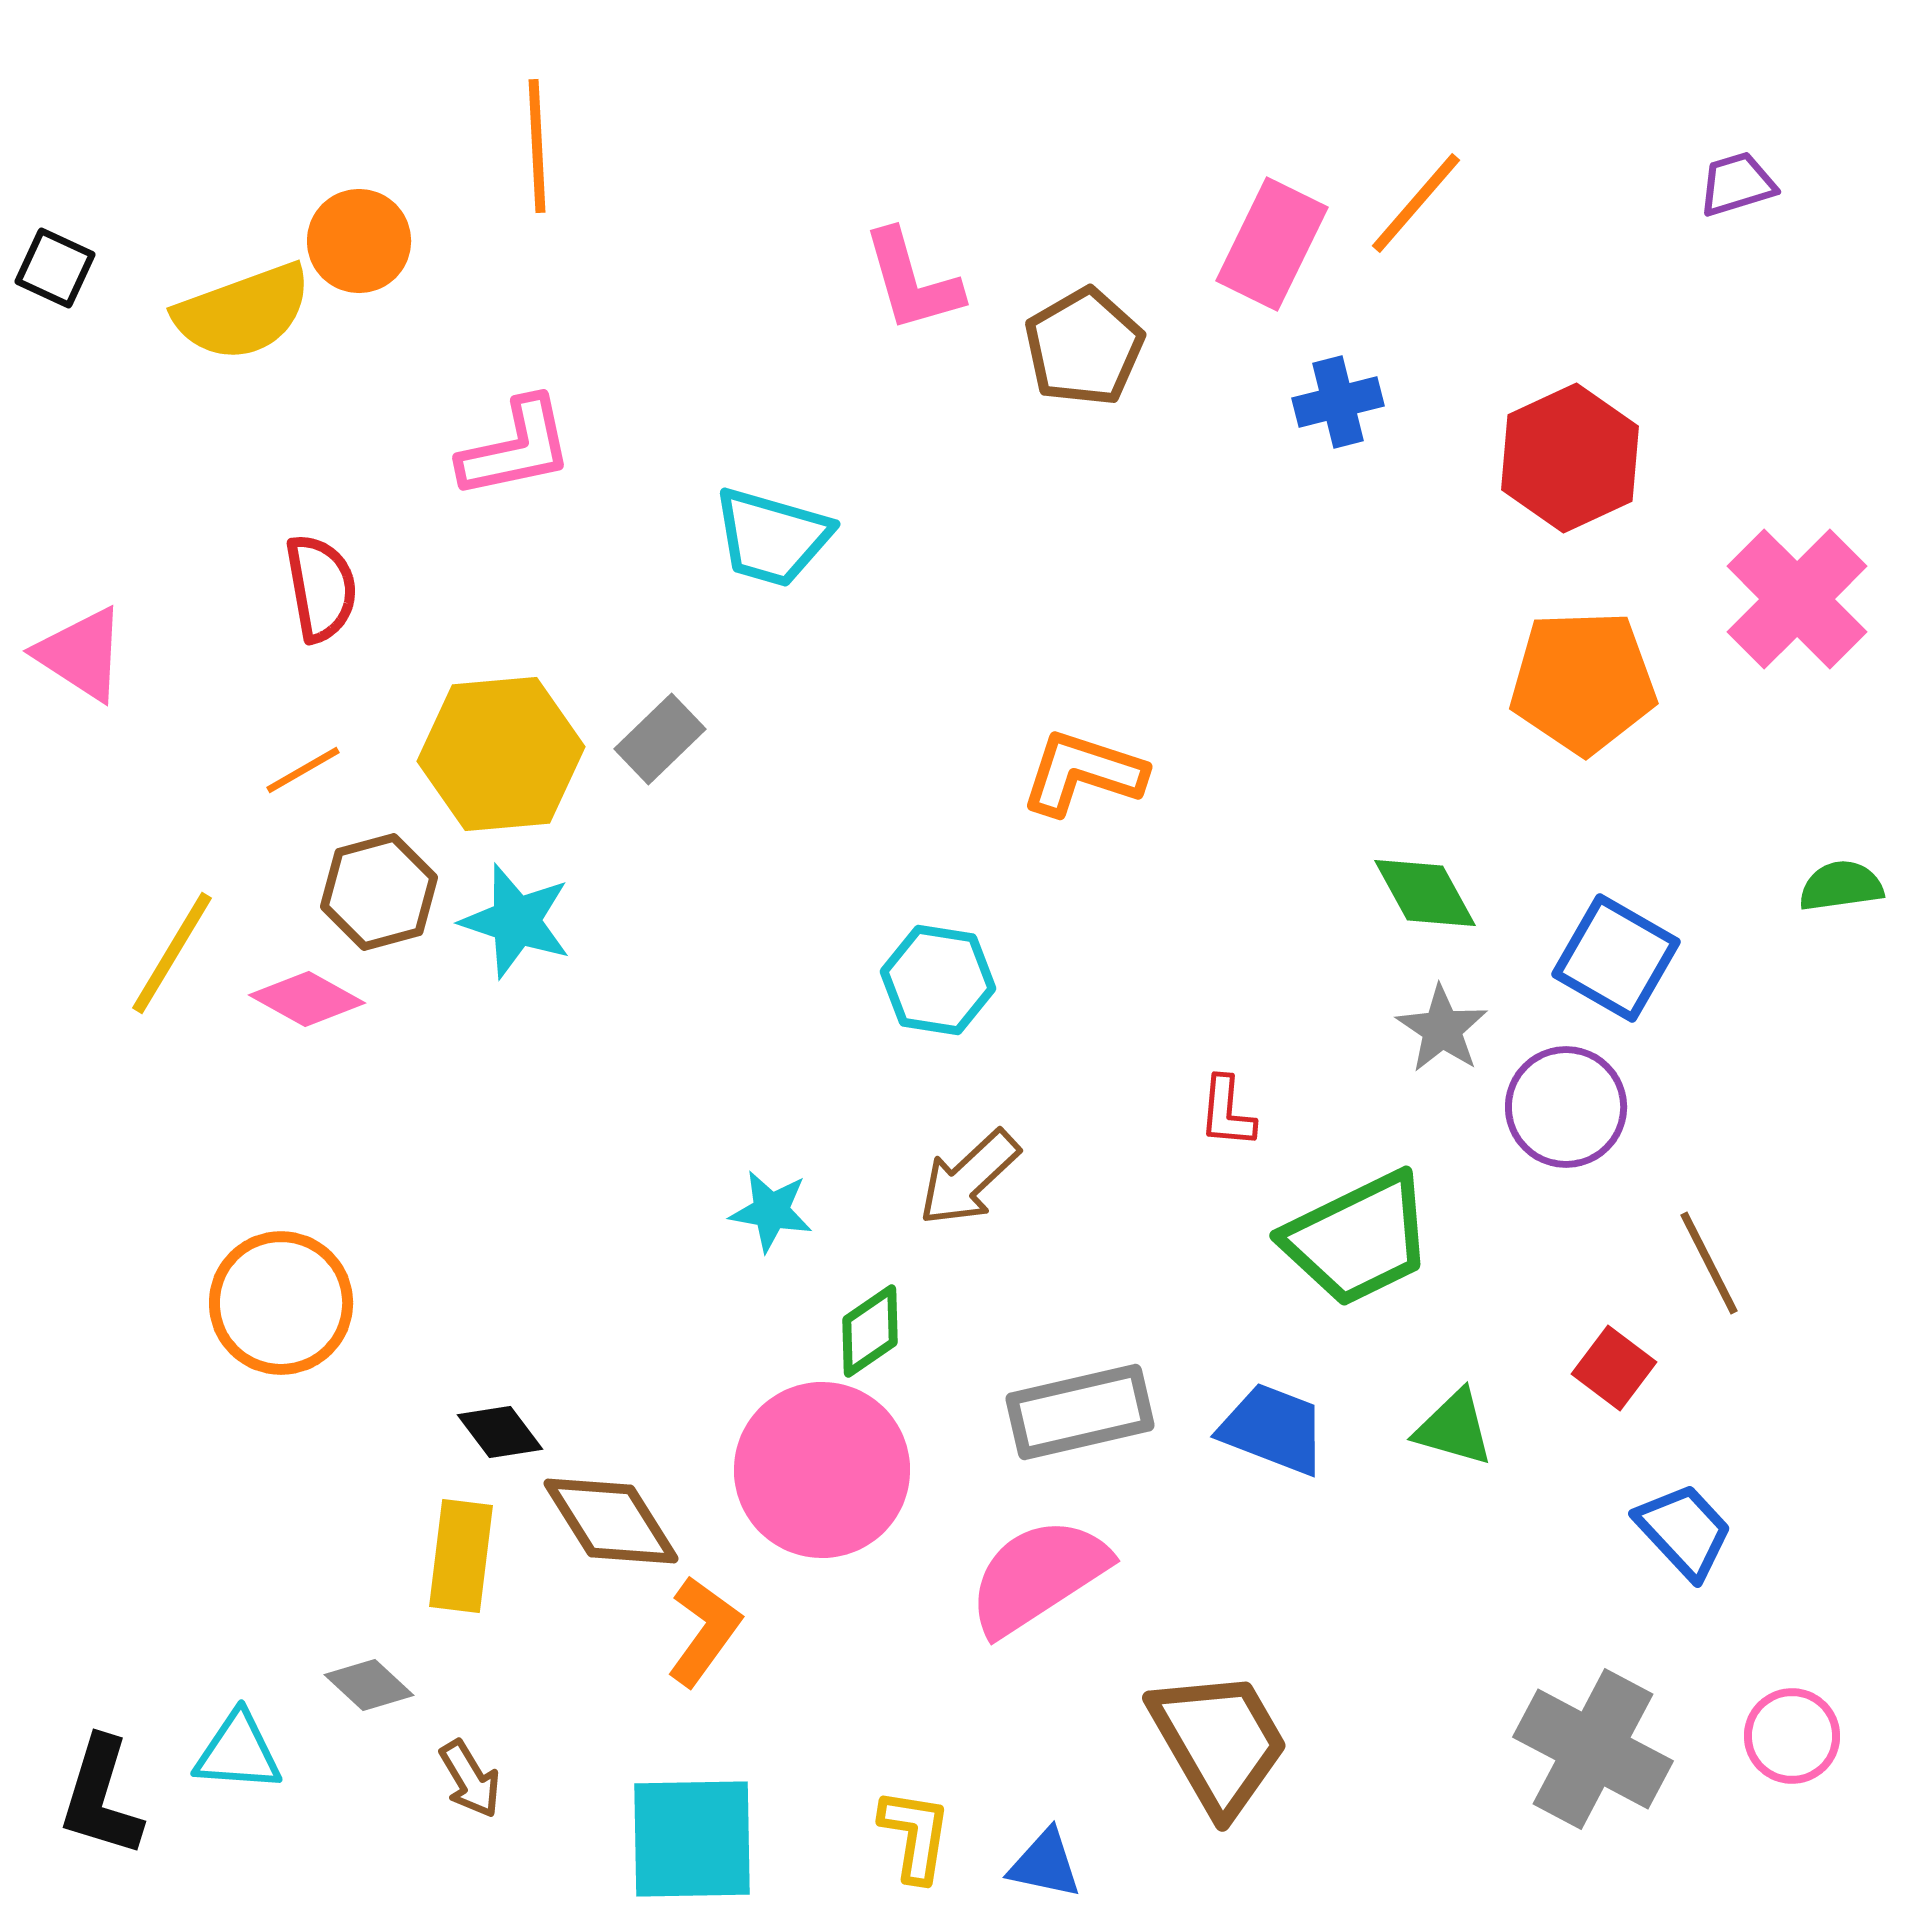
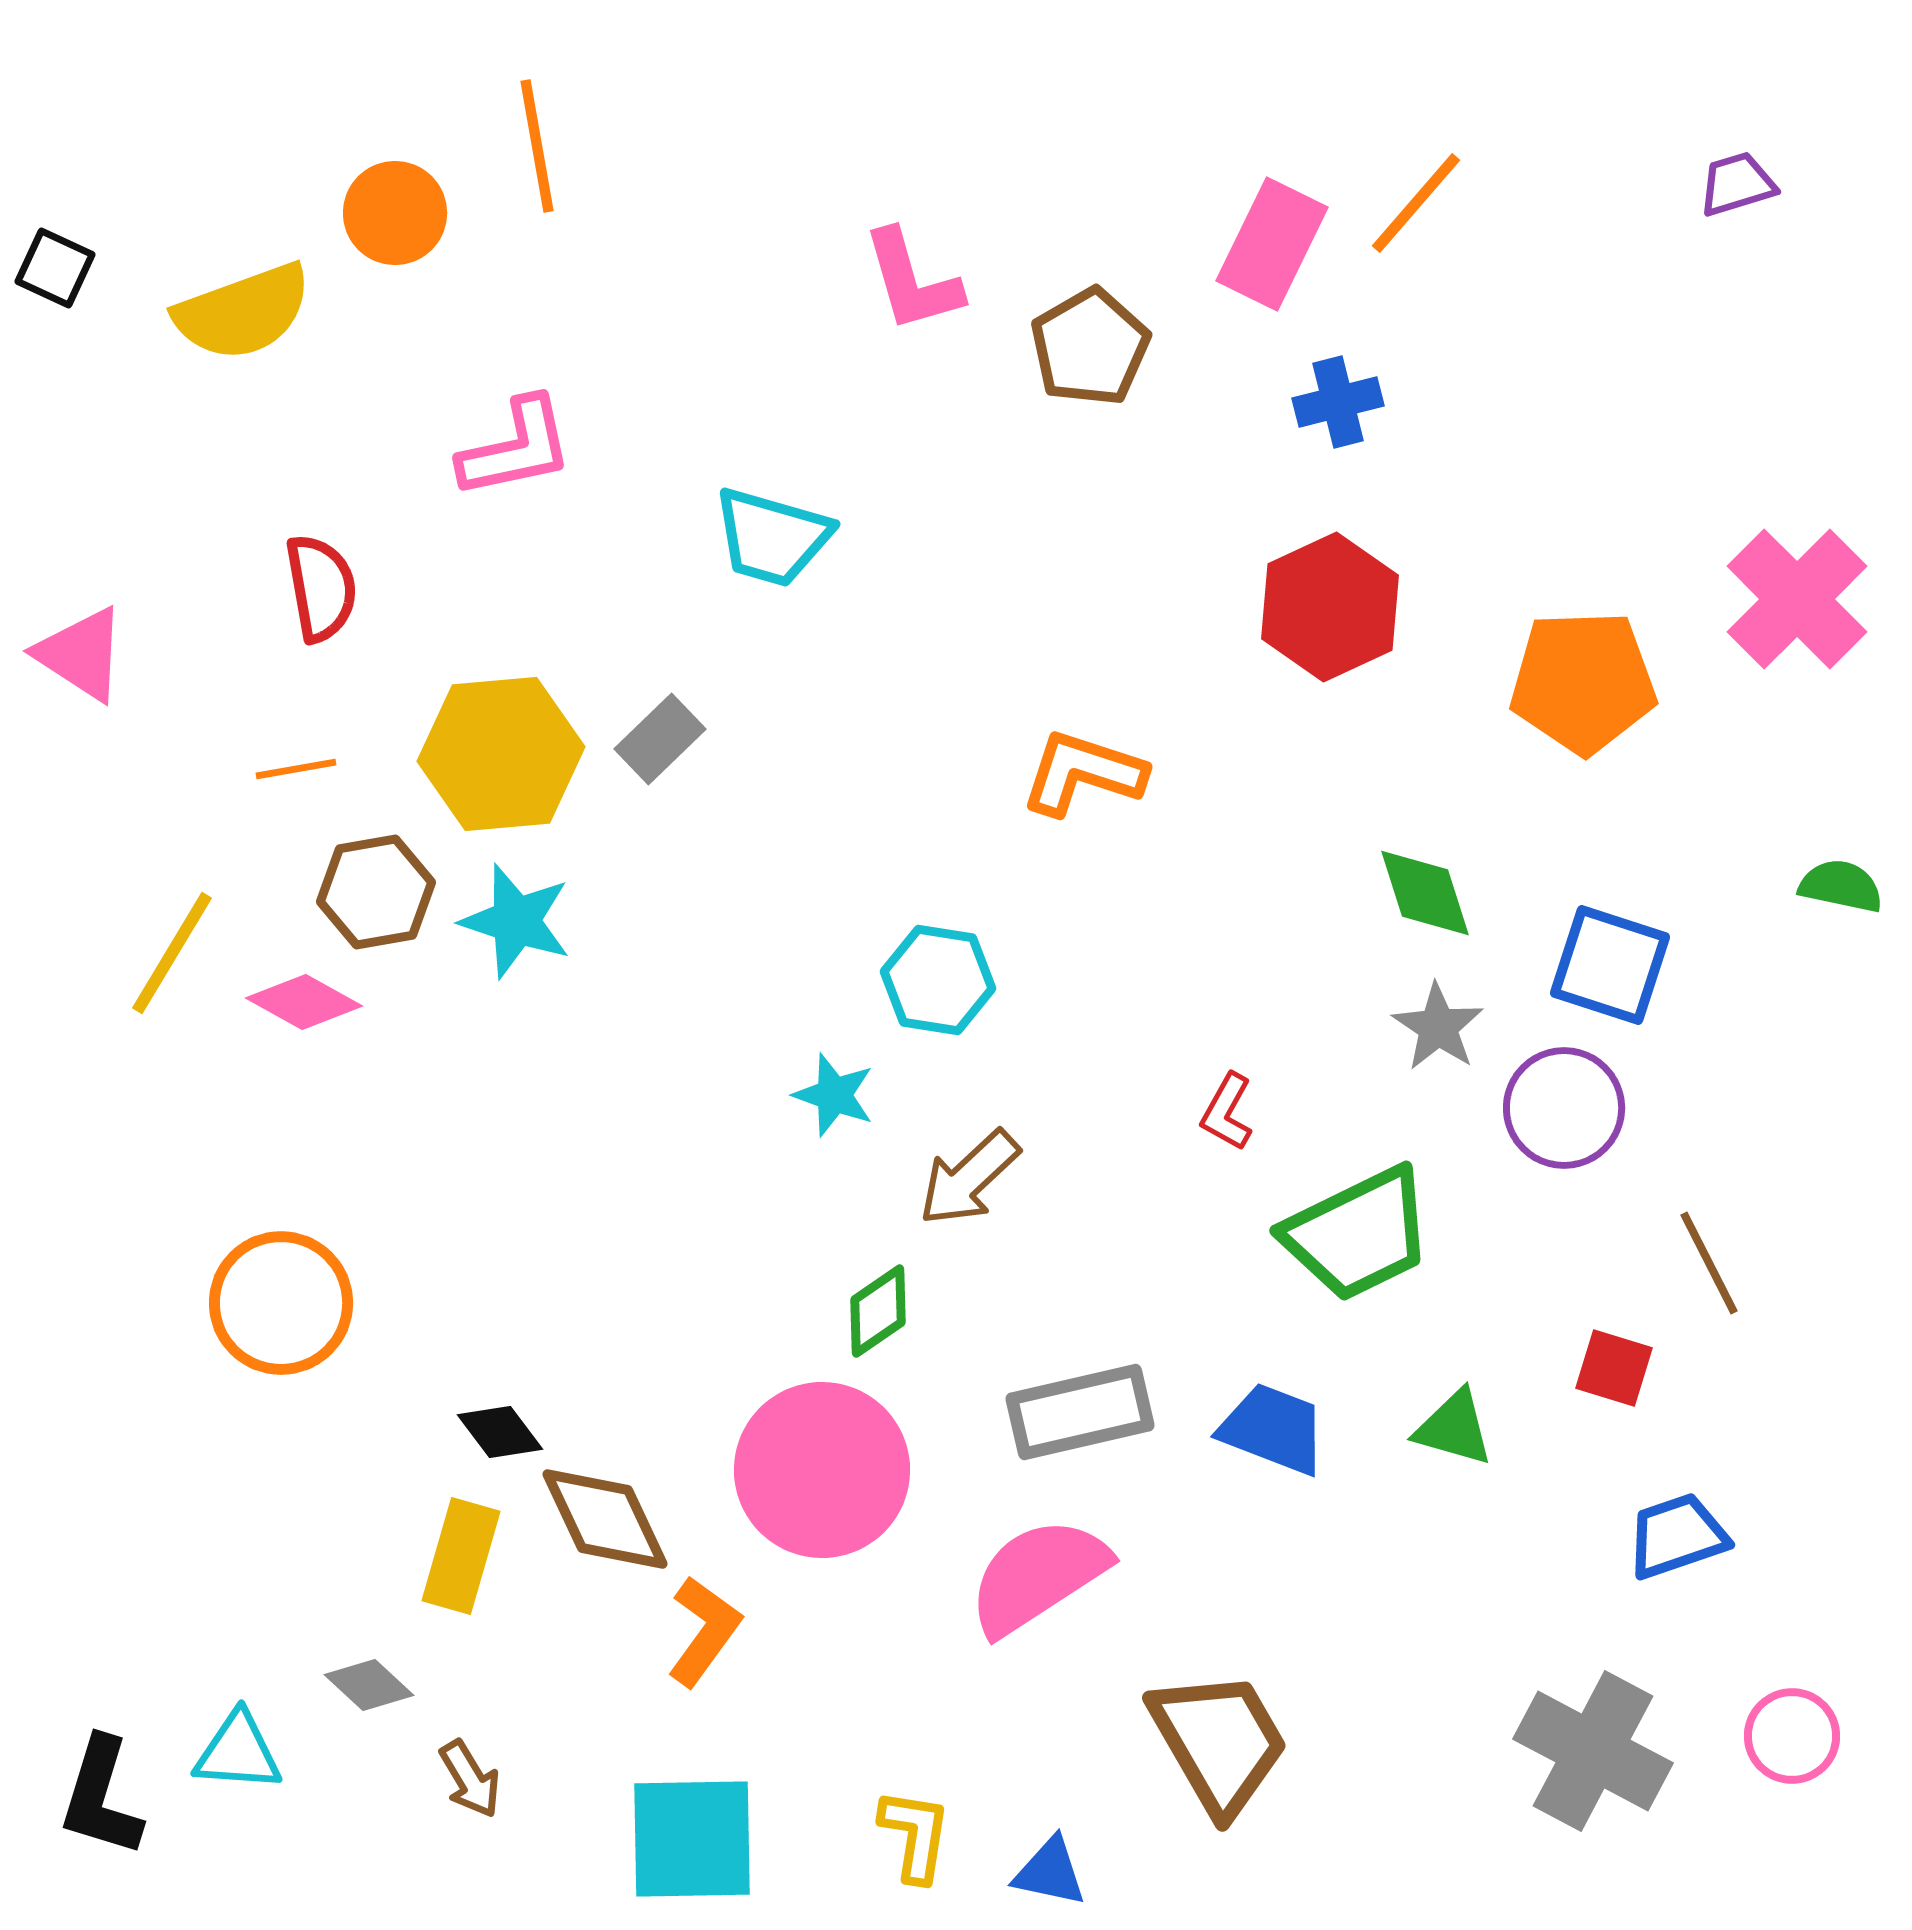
orange line at (537, 146): rotated 7 degrees counterclockwise
orange circle at (359, 241): moved 36 px right, 28 px up
brown pentagon at (1084, 347): moved 6 px right
red hexagon at (1570, 458): moved 240 px left, 149 px down
orange line at (303, 770): moved 7 px left, 1 px up; rotated 20 degrees clockwise
green semicircle at (1841, 886): rotated 20 degrees clockwise
brown hexagon at (379, 892): moved 3 px left; rotated 5 degrees clockwise
green diamond at (1425, 893): rotated 11 degrees clockwise
blue square at (1616, 958): moved 6 px left, 7 px down; rotated 12 degrees counterclockwise
pink diamond at (307, 999): moved 3 px left, 3 px down
gray star at (1442, 1029): moved 4 px left, 2 px up
purple circle at (1566, 1107): moved 2 px left, 1 px down
red L-shape at (1227, 1112): rotated 24 degrees clockwise
cyan star at (771, 1211): moved 63 px right, 116 px up; rotated 10 degrees clockwise
green trapezoid at (1358, 1239): moved 5 px up
green diamond at (870, 1331): moved 8 px right, 20 px up
red square at (1614, 1368): rotated 20 degrees counterclockwise
brown diamond at (611, 1521): moved 6 px left, 2 px up; rotated 7 degrees clockwise
blue trapezoid at (1684, 1531): moved 7 px left, 5 px down; rotated 66 degrees counterclockwise
yellow rectangle at (461, 1556): rotated 9 degrees clockwise
gray cross at (1593, 1749): moved 2 px down
blue triangle at (1045, 1864): moved 5 px right, 8 px down
